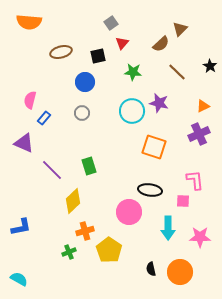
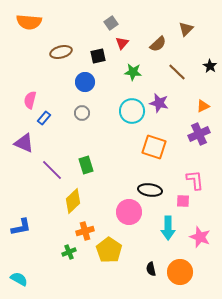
brown triangle: moved 6 px right
brown semicircle: moved 3 px left
green rectangle: moved 3 px left, 1 px up
pink star: rotated 20 degrees clockwise
